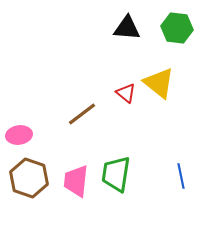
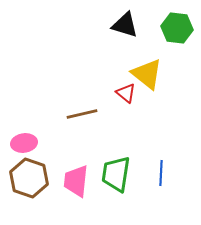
black triangle: moved 2 px left, 3 px up; rotated 12 degrees clockwise
yellow triangle: moved 12 px left, 9 px up
brown line: rotated 24 degrees clockwise
pink ellipse: moved 5 px right, 8 px down
blue line: moved 20 px left, 3 px up; rotated 15 degrees clockwise
